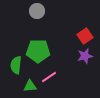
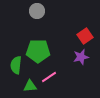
purple star: moved 4 px left, 1 px down
